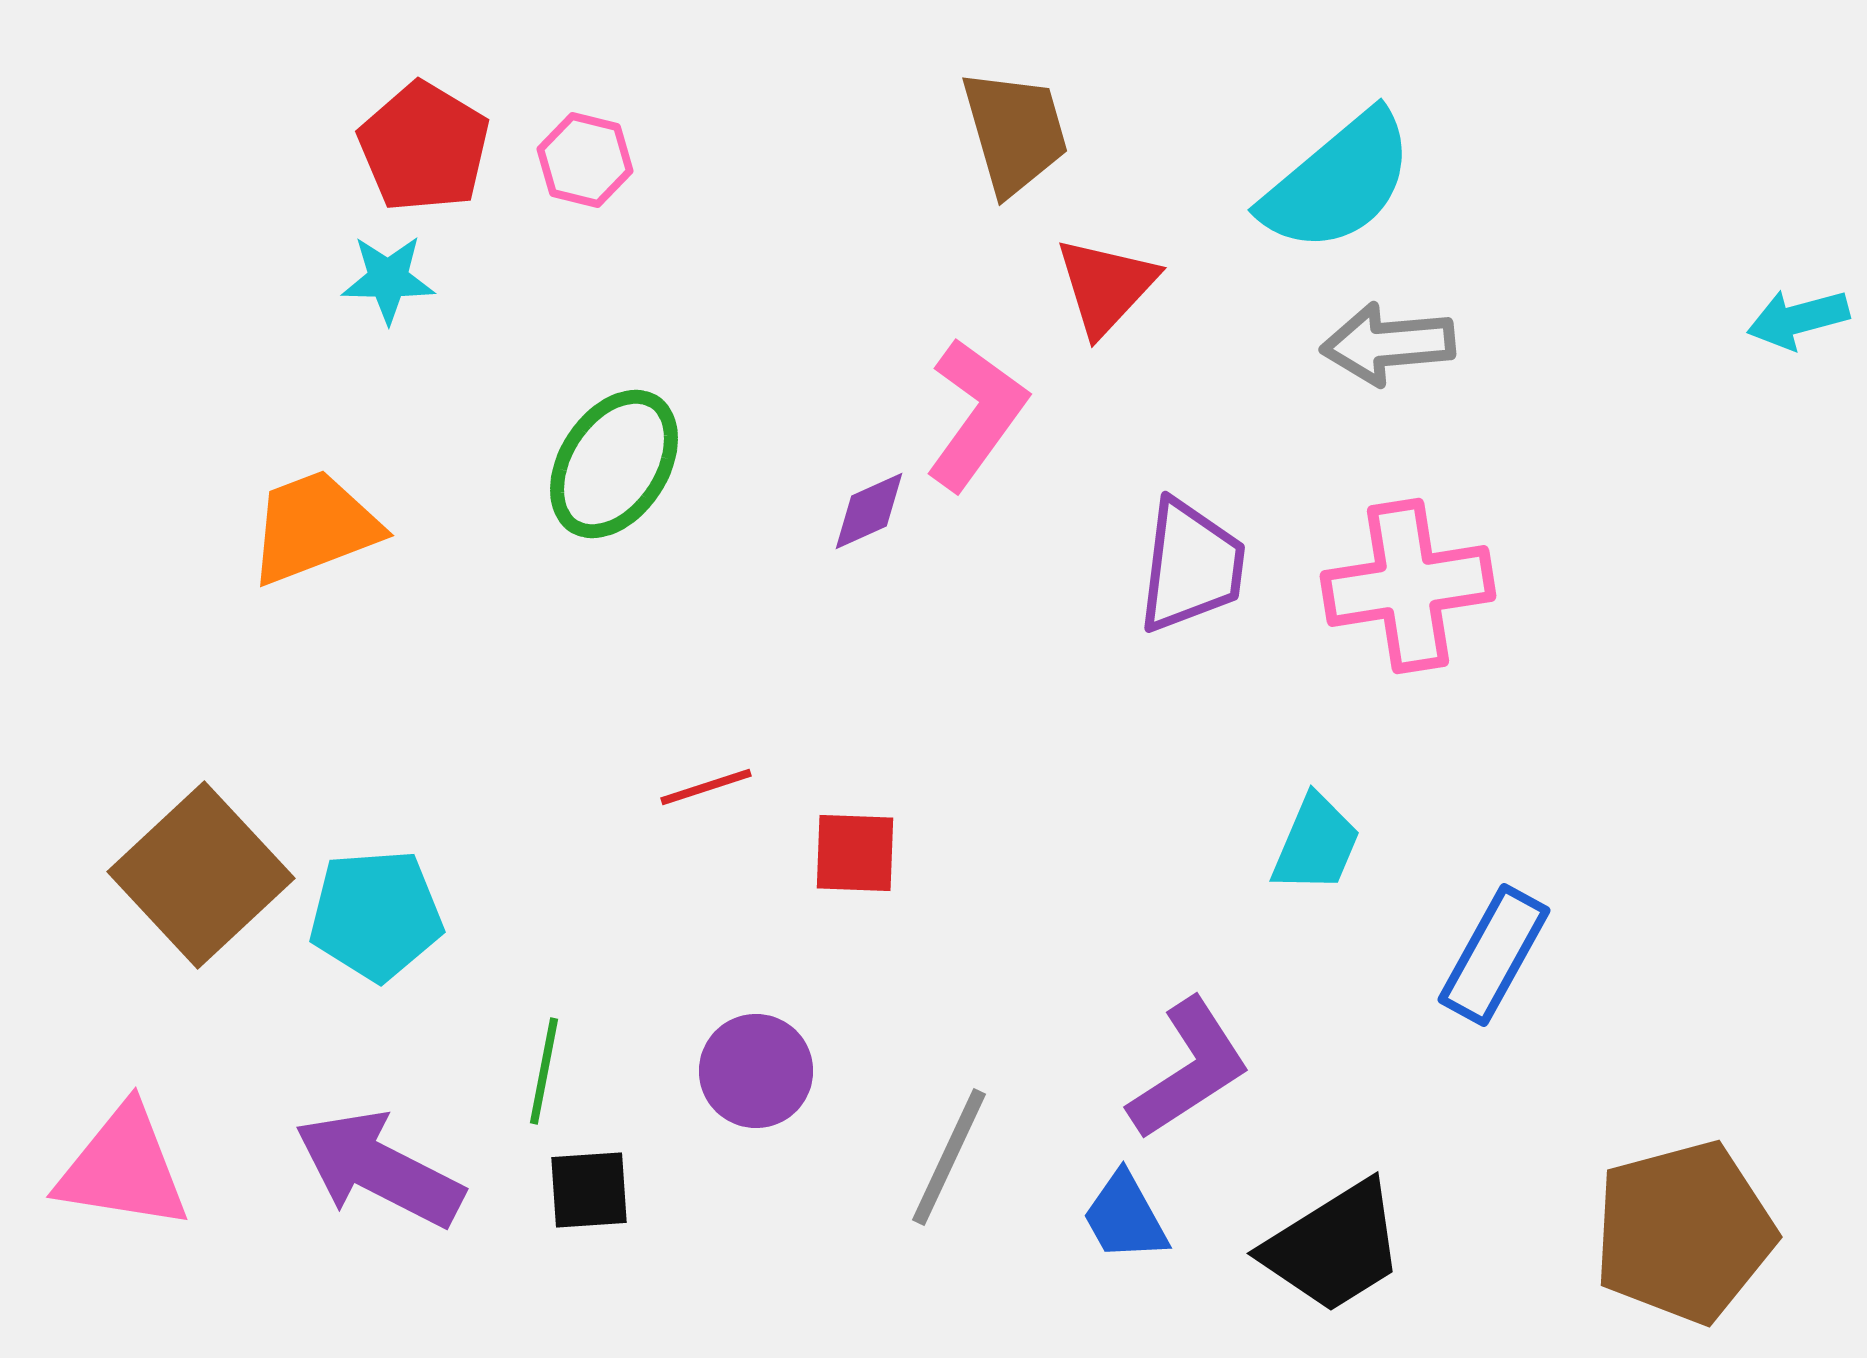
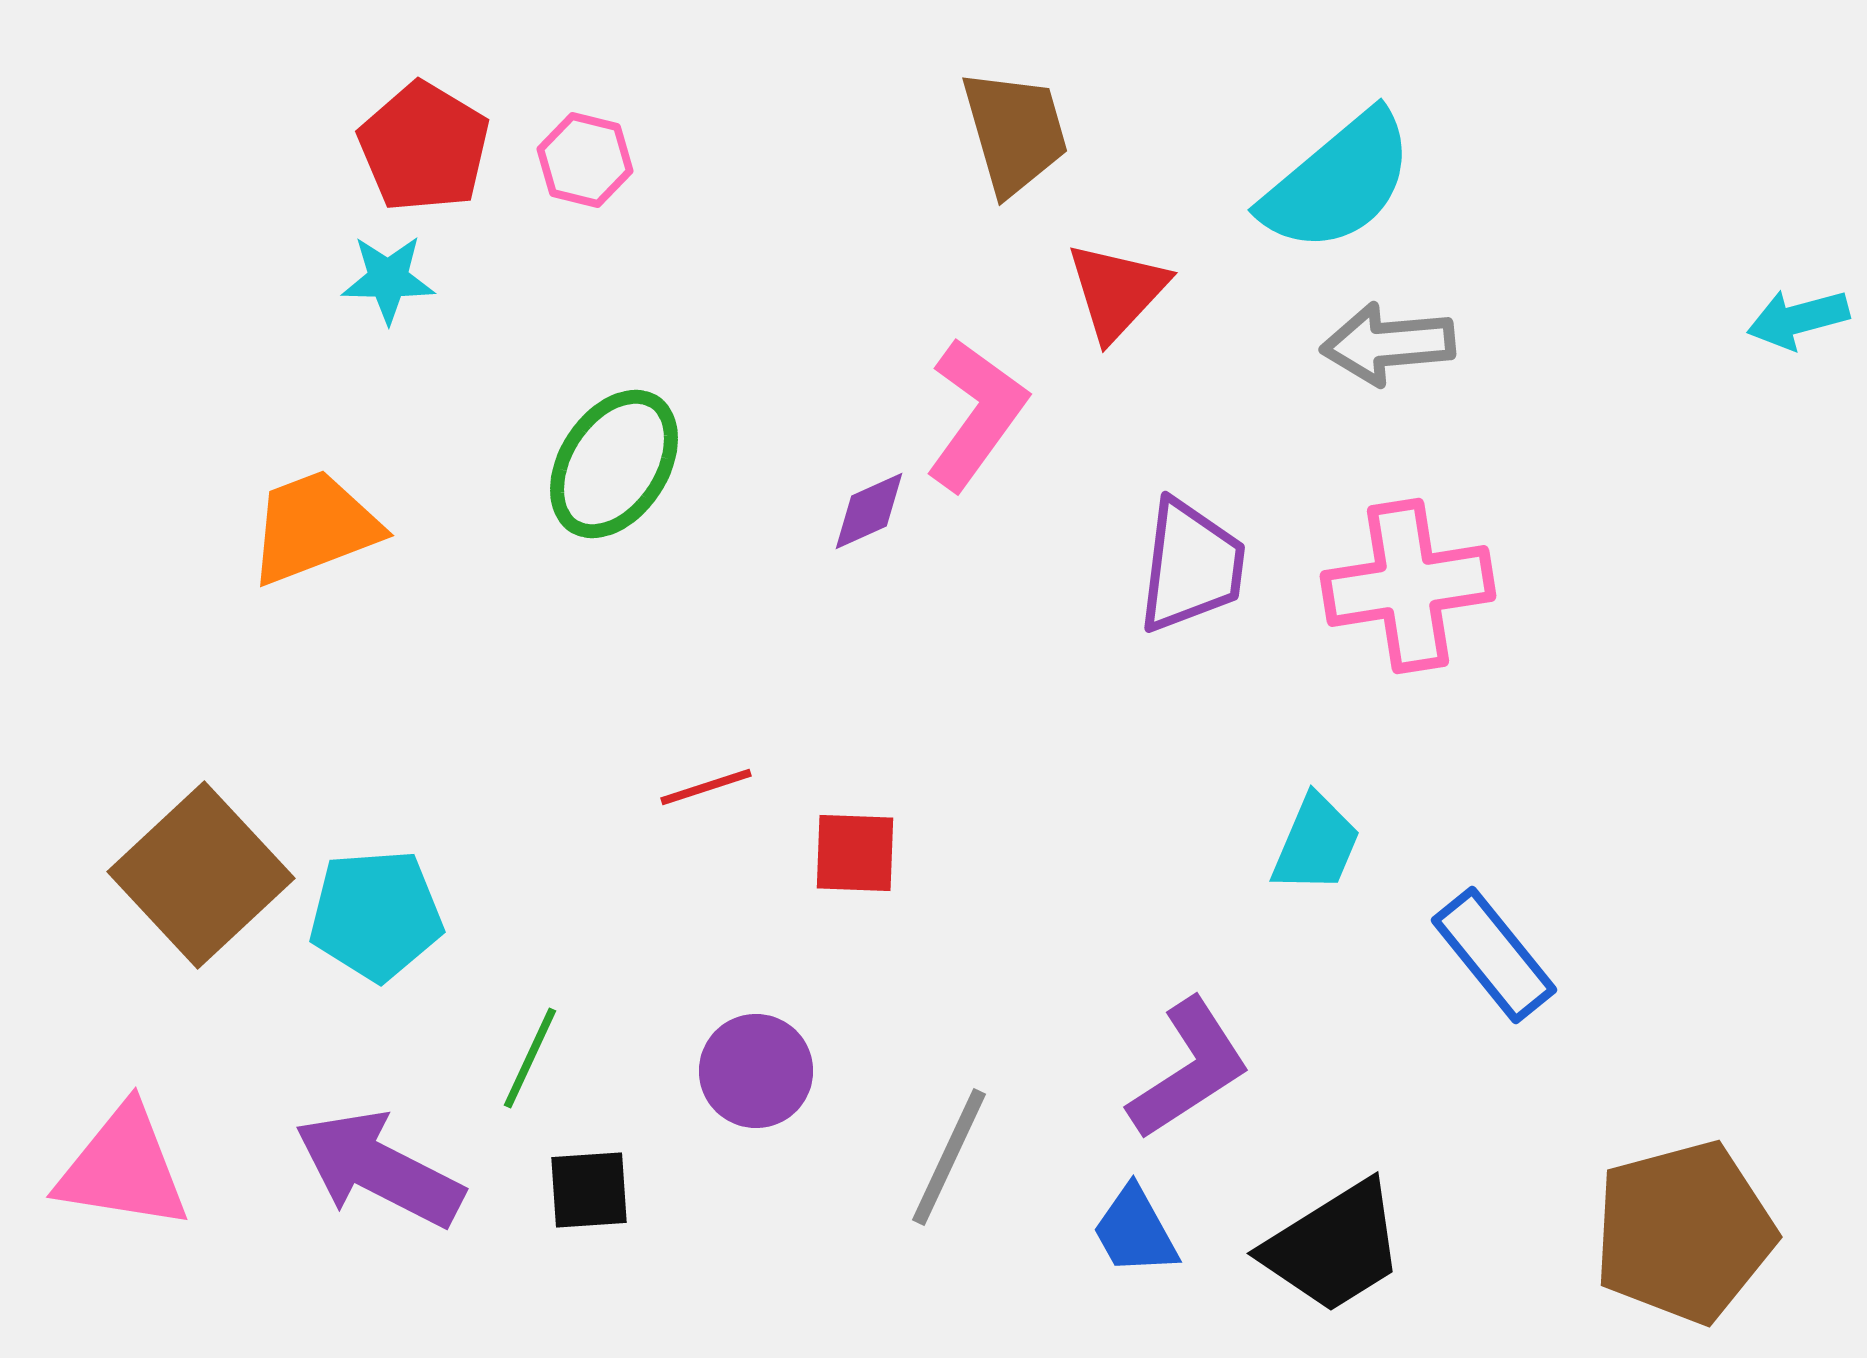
red triangle: moved 11 px right, 5 px down
blue rectangle: rotated 68 degrees counterclockwise
green line: moved 14 px left, 13 px up; rotated 14 degrees clockwise
blue trapezoid: moved 10 px right, 14 px down
